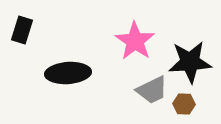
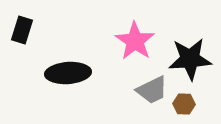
black star: moved 3 px up
